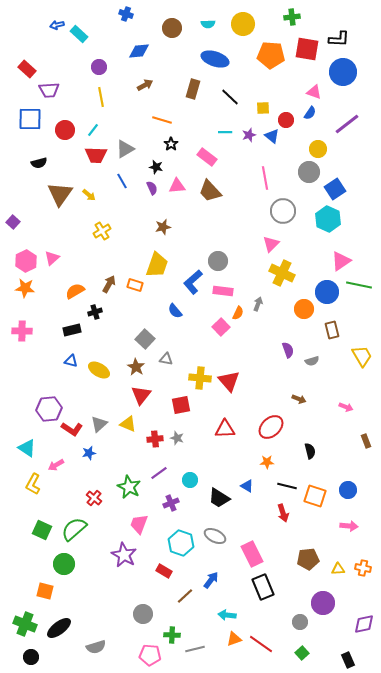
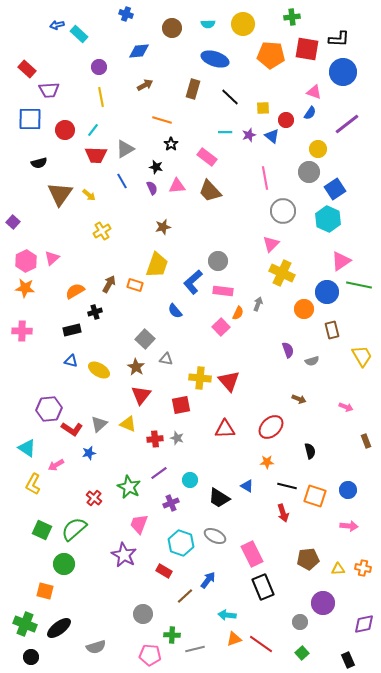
blue arrow at (211, 580): moved 3 px left
